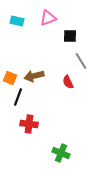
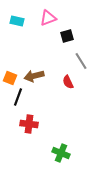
black square: moved 3 px left; rotated 16 degrees counterclockwise
